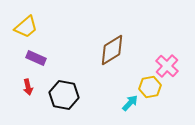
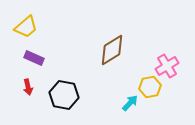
purple rectangle: moved 2 px left
pink cross: rotated 15 degrees clockwise
